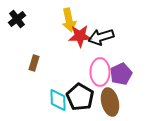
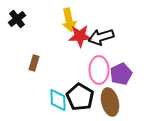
pink ellipse: moved 1 px left, 2 px up
